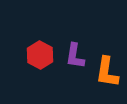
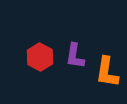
red hexagon: moved 2 px down
